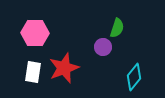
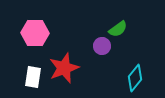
green semicircle: moved 1 px right, 1 px down; rotated 36 degrees clockwise
purple circle: moved 1 px left, 1 px up
white rectangle: moved 5 px down
cyan diamond: moved 1 px right, 1 px down
